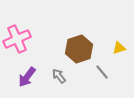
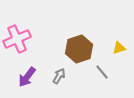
gray arrow: rotated 70 degrees clockwise
